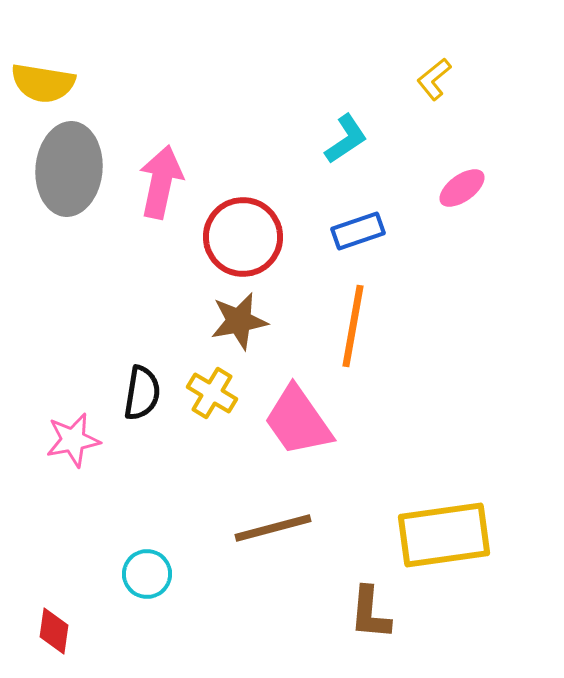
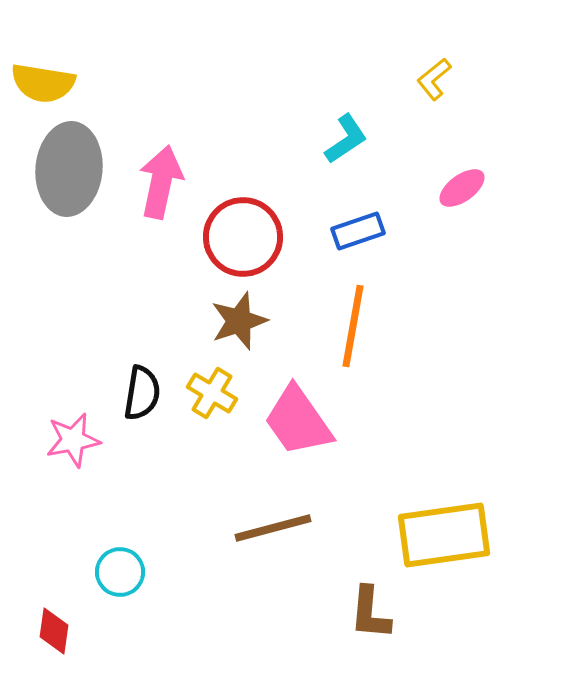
brown star: rotated 8 degrees counterclockwise
cyan circle: moved 27 px left, 2 px up
